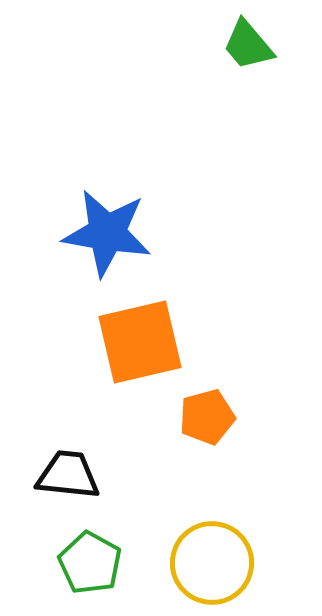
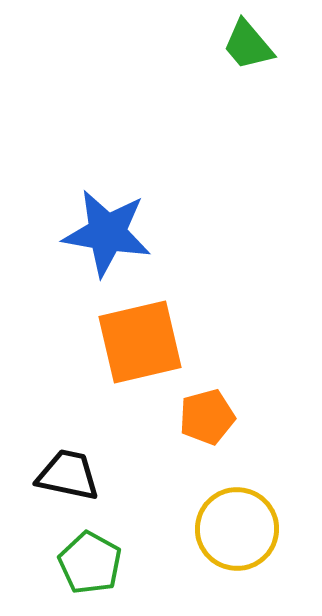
black trapezoid: rotated 6 degrees clockwise
yellow circle: moved 25 px right, 34 px up
